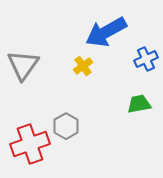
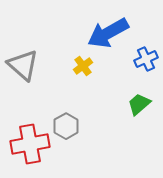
blue arrow: moved 2 px right, 1 px down
gray triangle: rotated 24 degrees counterclockwise
green trapezoid: rotated 30 degrees counterclockwise
red cross: rotated 9 degrees clockwise
